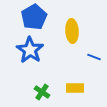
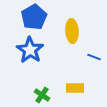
green cross: moved 3 px down
